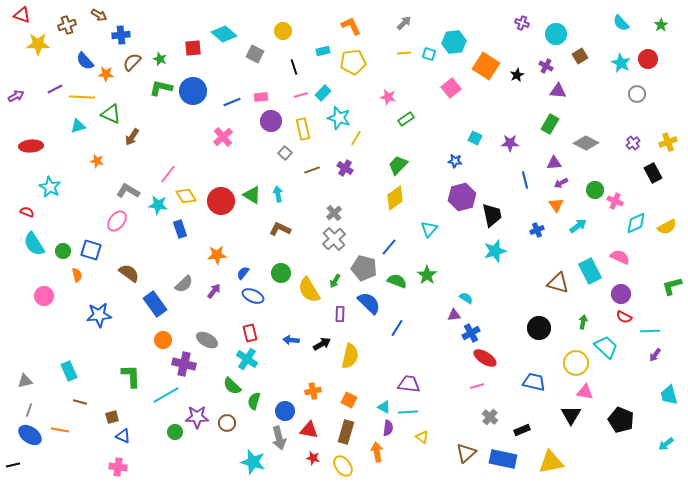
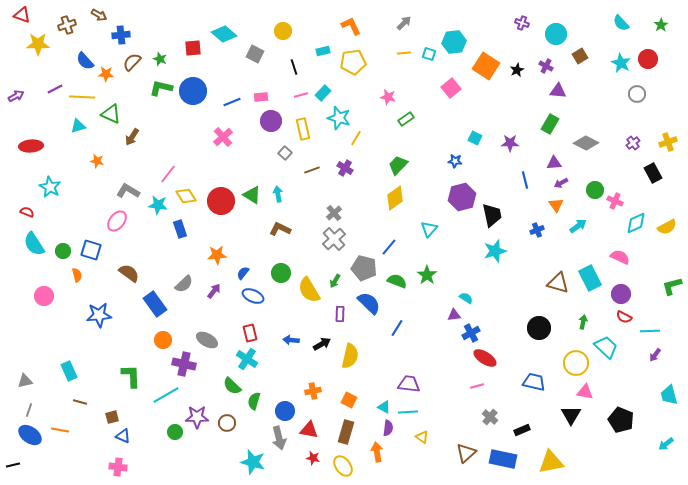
black star at (517, 75): moved 5 px up
cyan rectangle at (590, 271): moved 7 px down
